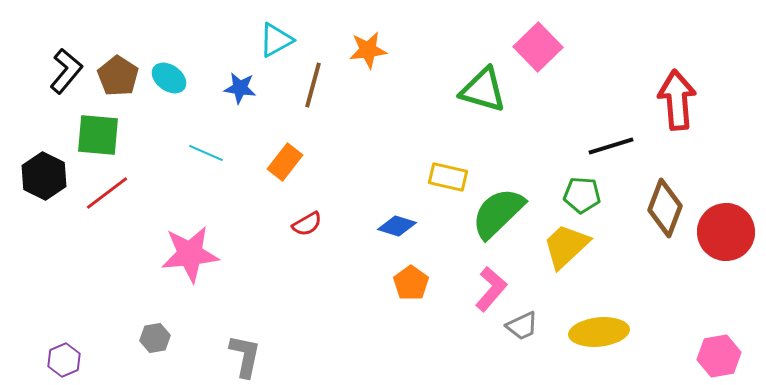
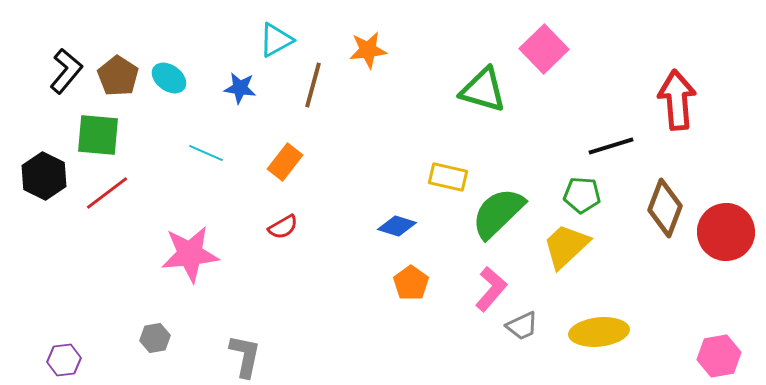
pink square: moved 6 px right, 2 px down
red semicircle: moved 24 px left, 3 px down
purple hexagon: rotated 16 degrees clockwise
